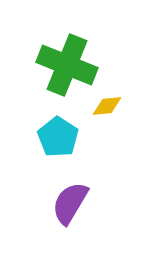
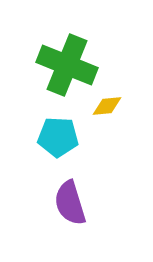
cyan pentagon: rotated 30 degrees counterclockwise
purple semicircle: rotated 48 degrees counterclockwise
